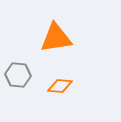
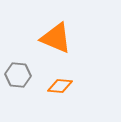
orange triangle: rotated 32 degrees clockwise
